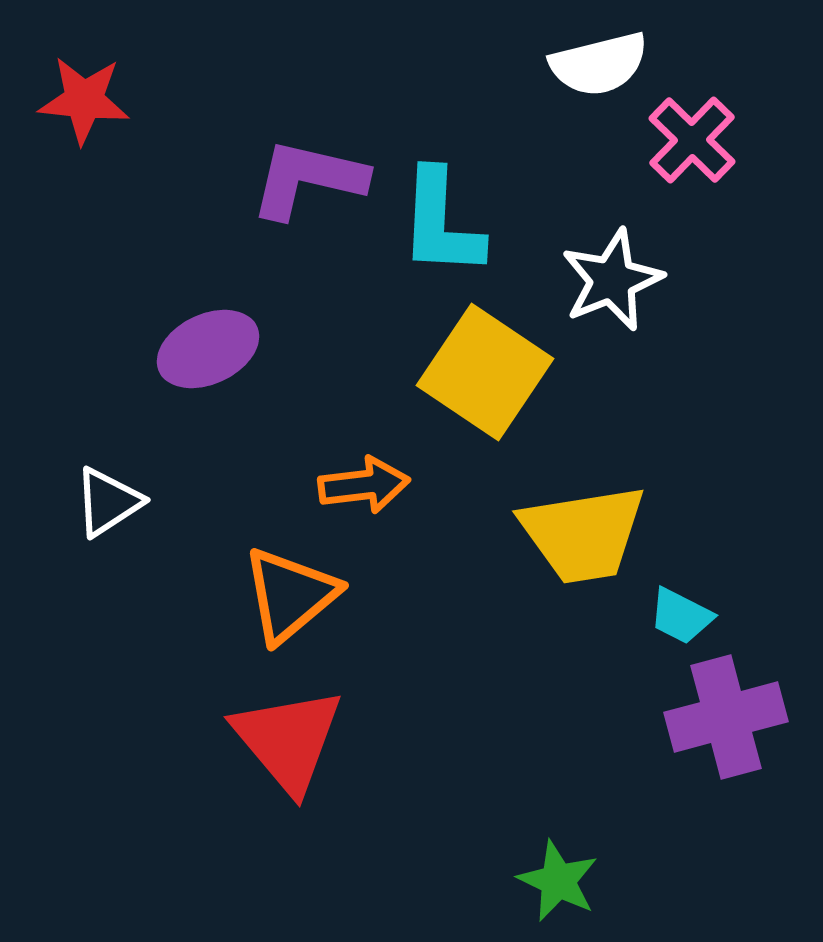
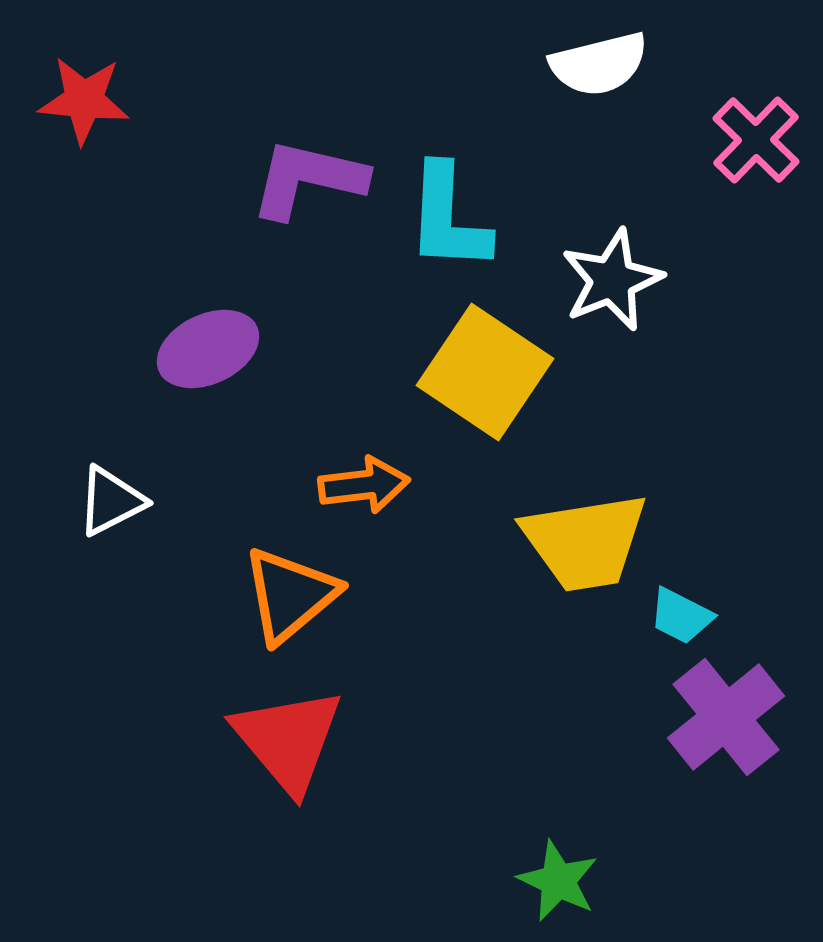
pink cross: moved 64 px right
cyan L-shape: moved 7 px right, 5 px up
white triangle: moved 3 px right, 1 px up; rotated 6 degrees clockwise
yellow trapezoid: moved 2 px right, 8 px down
purple cross: rotated 24 degrees counterclockwise
